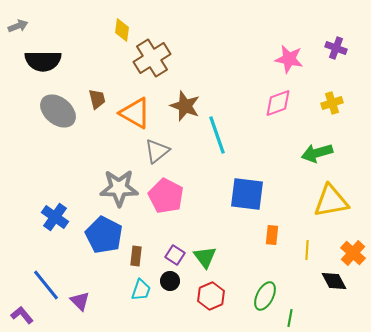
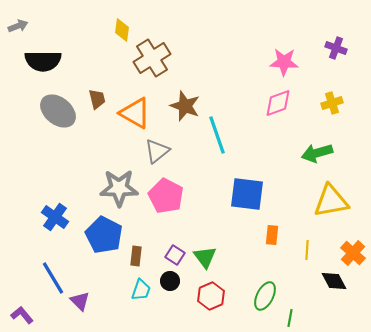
pink star: moved 5 px left, 3 px down; rotated 8 degrees counterclockwise
blue line: moved 7 px right, 7 px up; rotated 8 degrees clockwise
